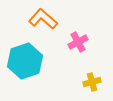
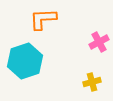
orange L-shape: rotated 44 degrees counterclockwise
pink cross: moved 21 px right
